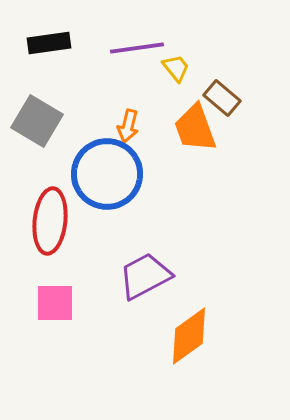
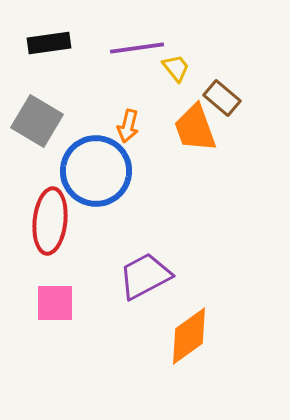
blue circle: moved 11 px left, 3 px up
